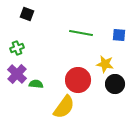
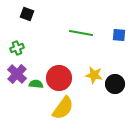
yellow star: moved 11 px left, 11 px down
red circle: moved 19 px left, 2 px up
yellow semicircle: moved 1 px left, 1 px down
